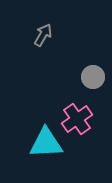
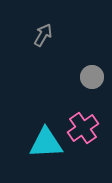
gray circle: moved 1 px left
pink cross: moved 6 px right, 9 px down
